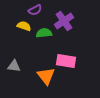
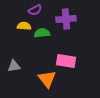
purple cross: moved 2 px right, 2 px up; rotated 30 degrees clockwise
yellow semicircle: rotated 16 degrees counterclockwise
green semicircle: moved 2 px left
gray triangle: rotated 16 degrees counterclockwise
orange triangle: moved 1 px right, 3 px down
